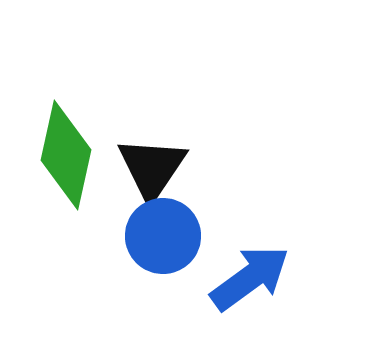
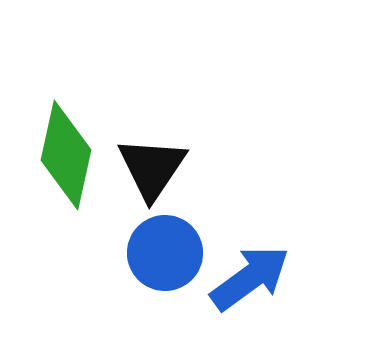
blue circle: moved 2 px right, 17 px down
